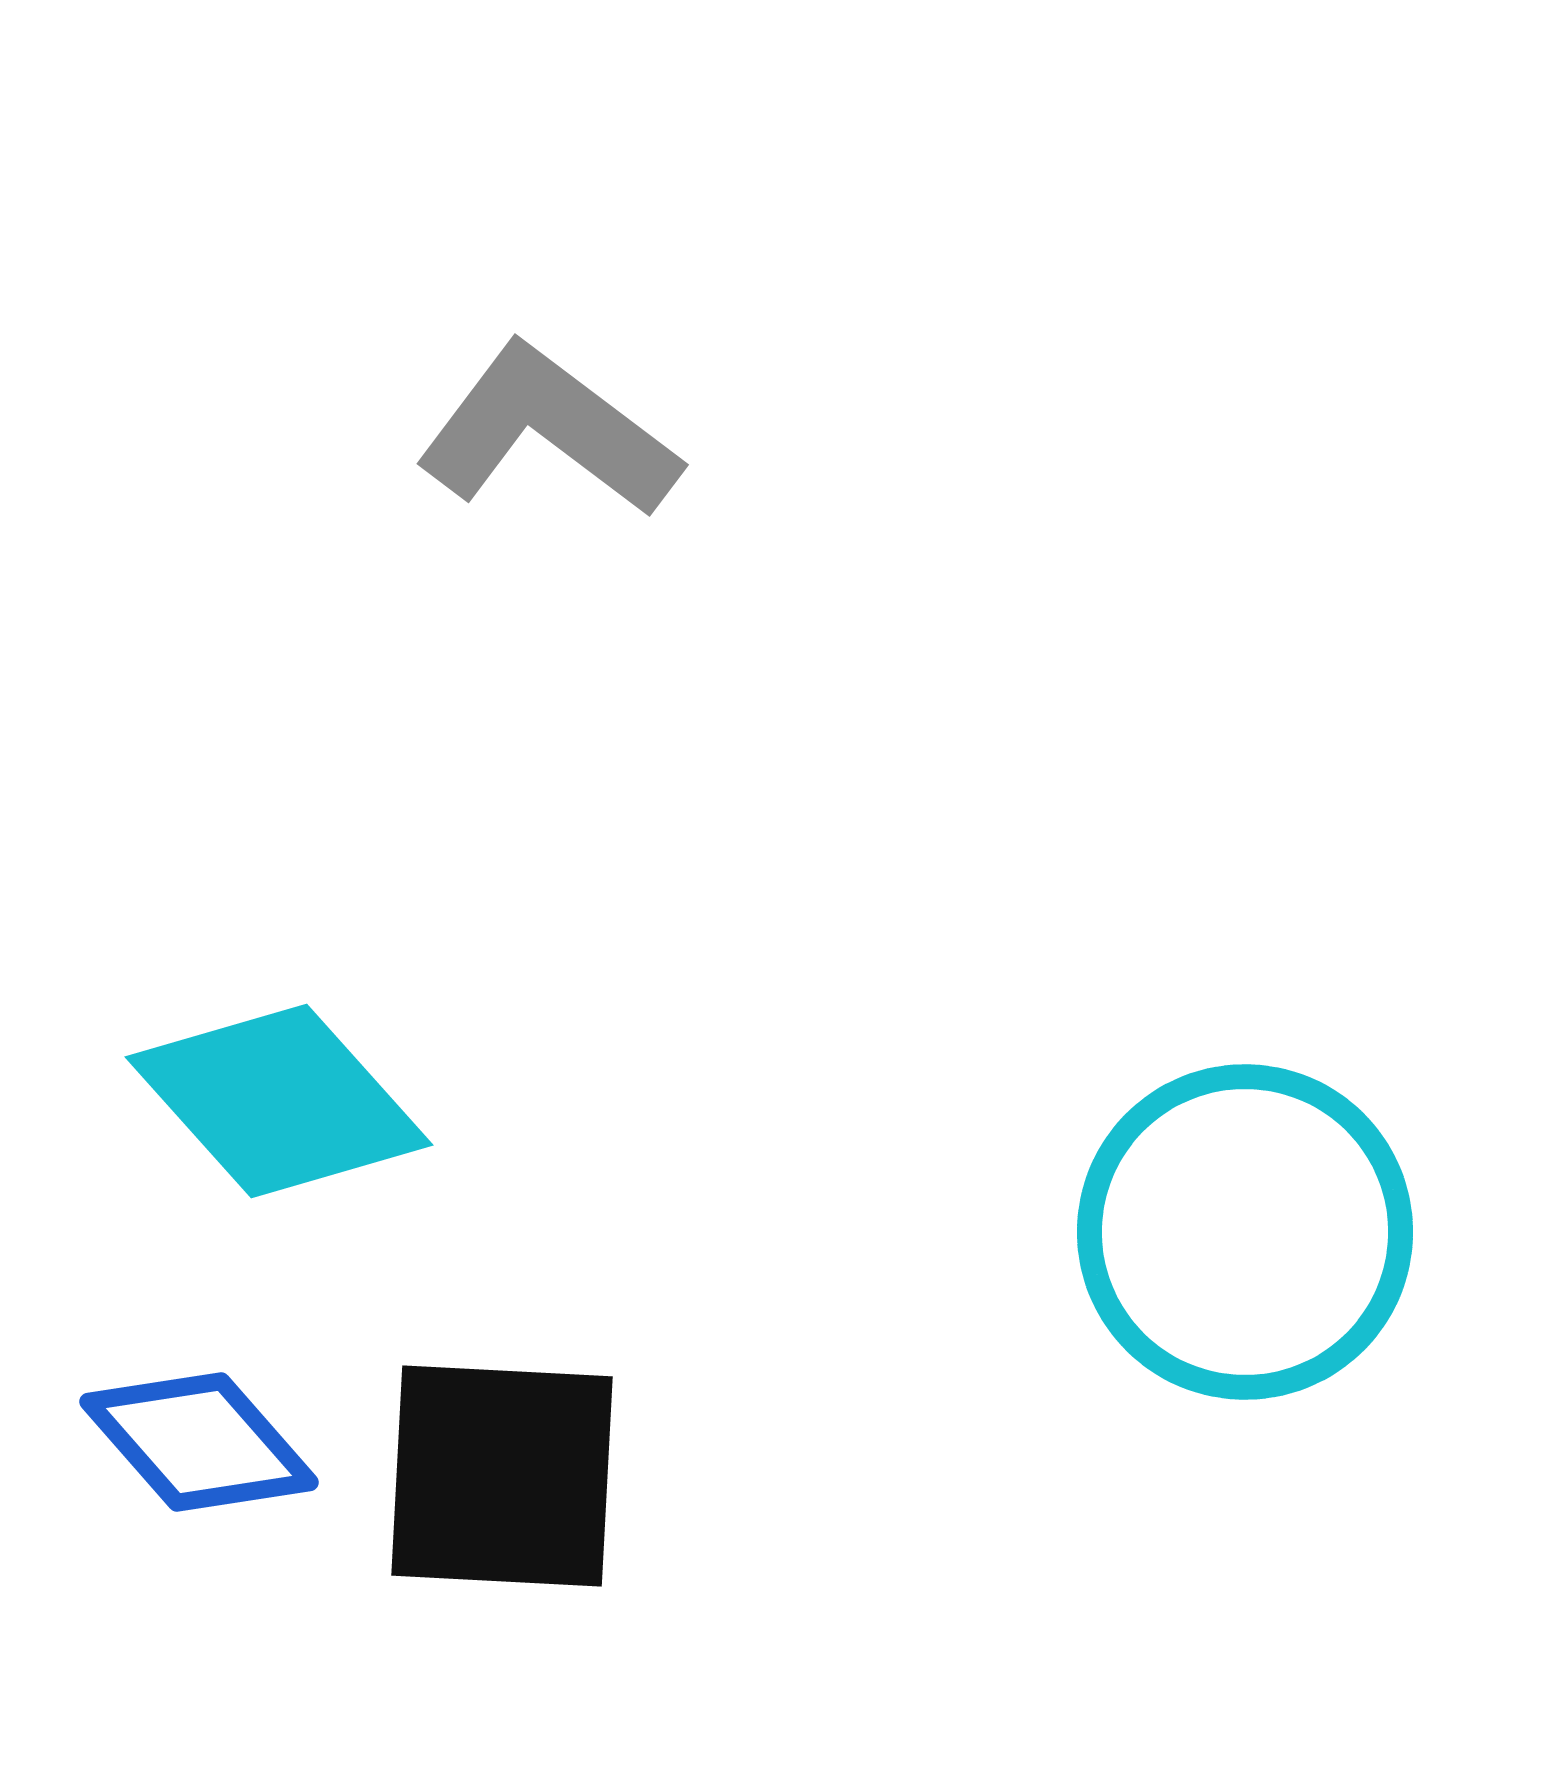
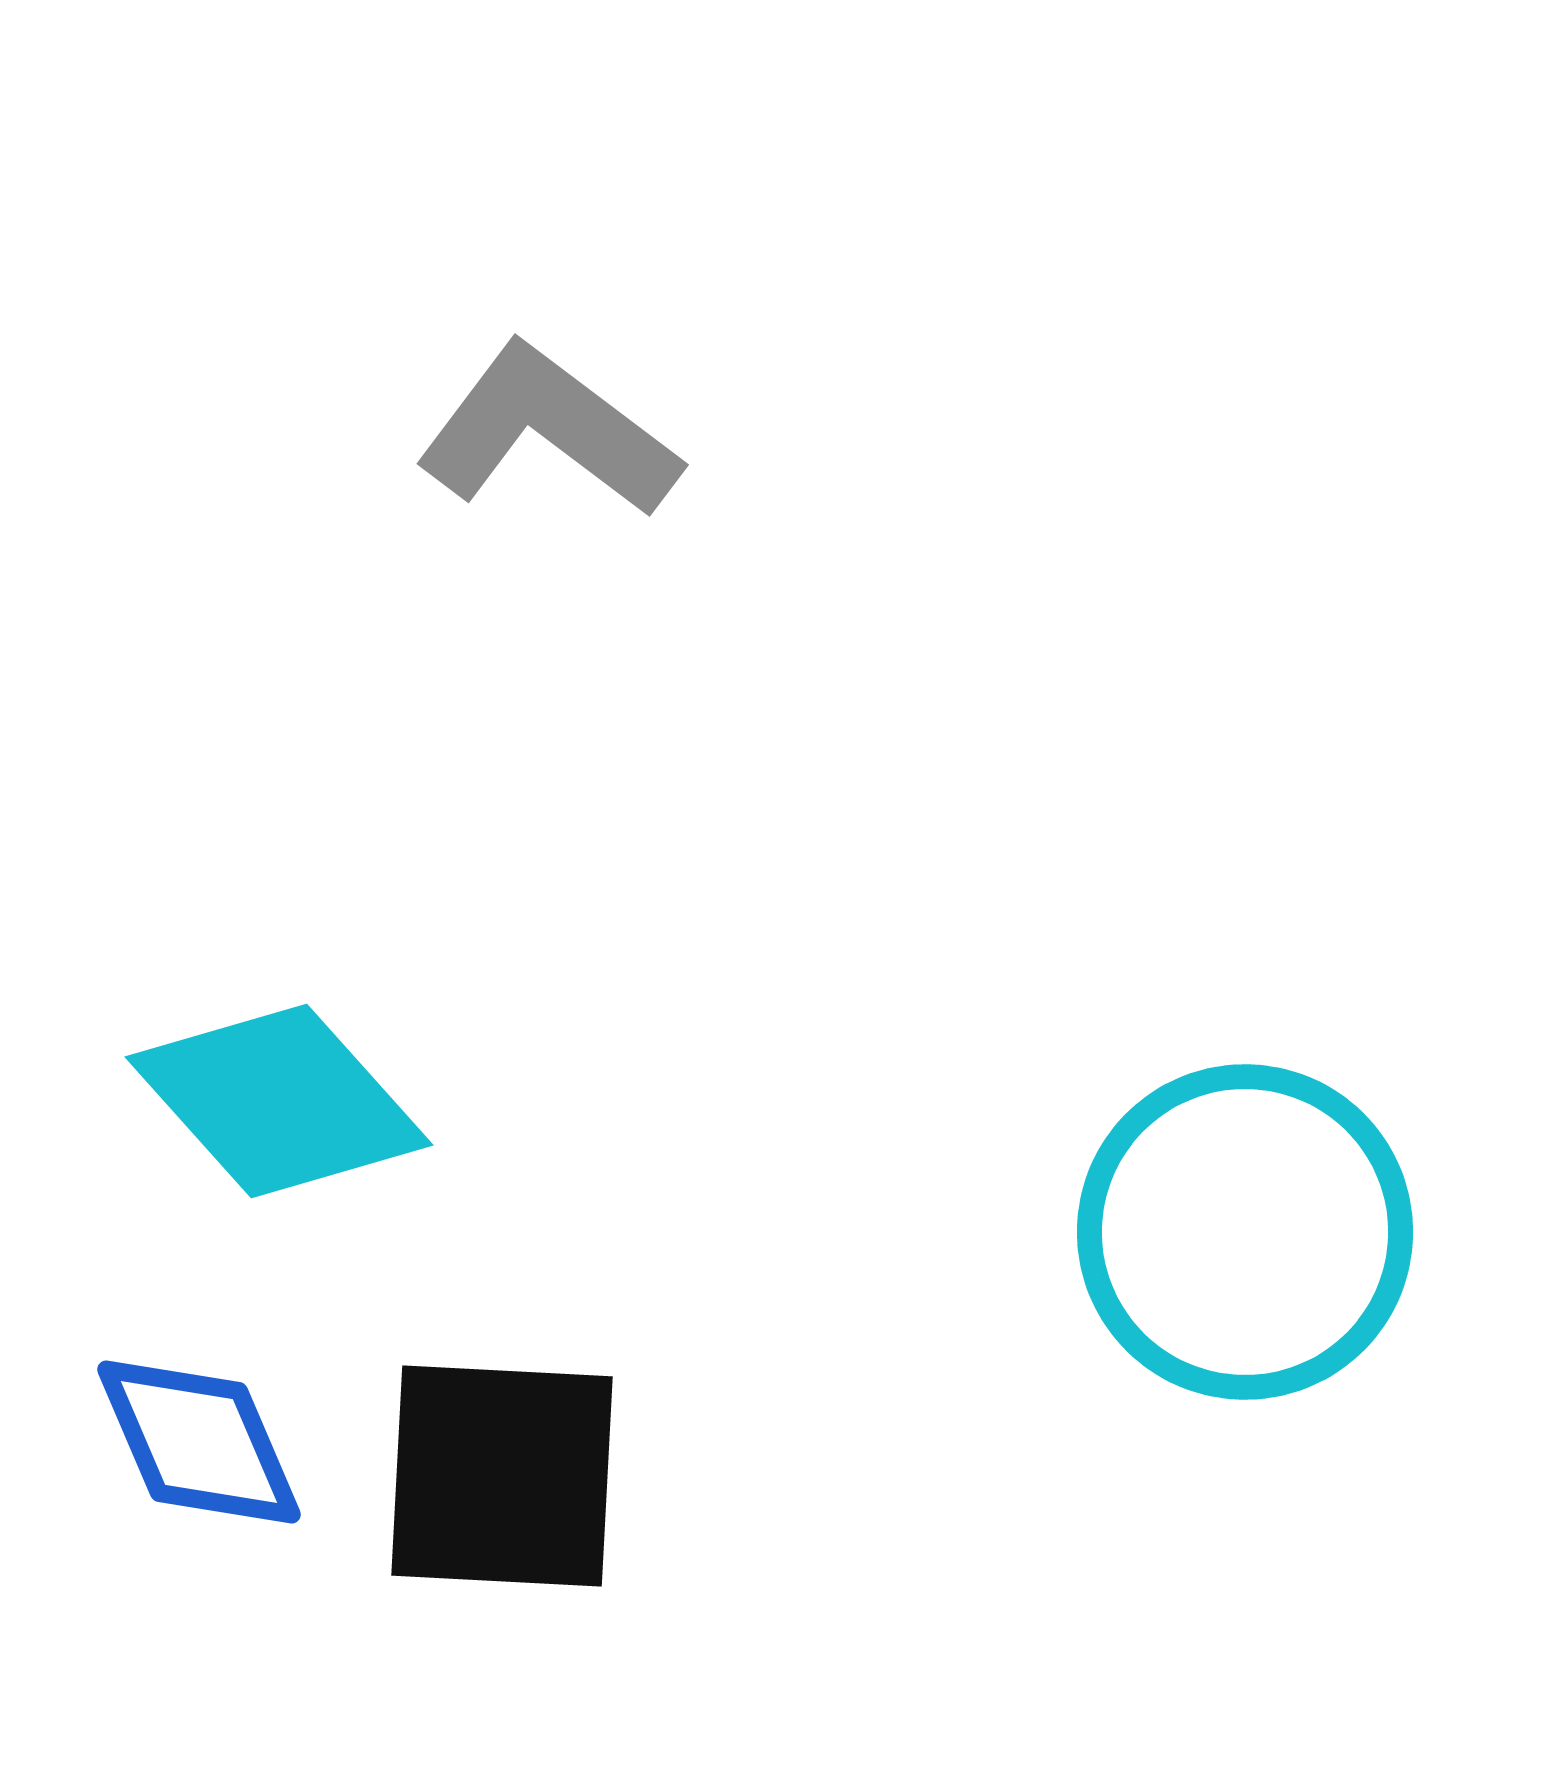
blue diamond: rotated 18 degrees clockwise
